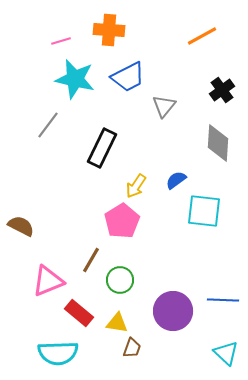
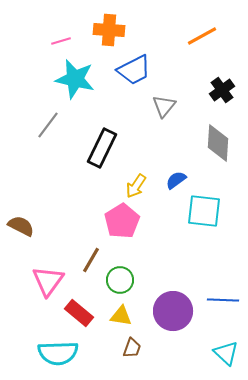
blue trapezoid: moved 6 px right, 7 px up
pink triangle: rotated 32 degrees counterclockwise
yellow triangle: moved 4 px right, 7 px up
